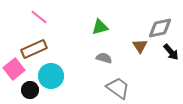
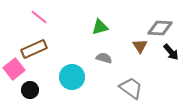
gray diamond: rotated 15 degrees clockwise
cyan circle: moved 21 px right, 1 px down
gray trapezoid: moved 13 px right
